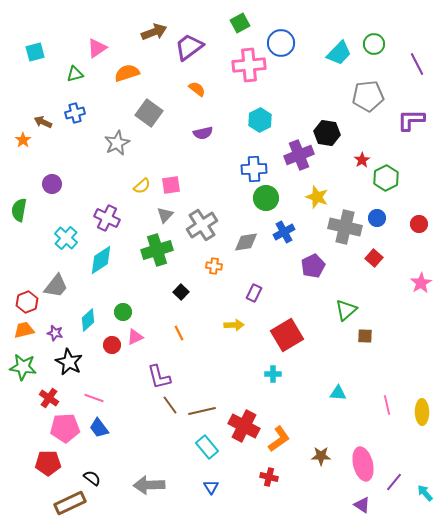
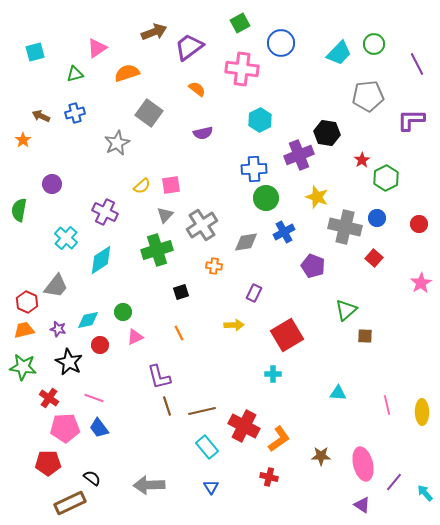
pink cross at (249, 65): moved 7 px left, 4 px down; rotated 12 degrees clockwise
brown arrow at (43, 122): moved 2 px left, 6 px up
purple cross at (107, 218): moved 2 px left, 6 px up
purple pentagon at (313, 266): rotated 25 degrees counterclockwise
black square at (181, 292): rotated 28 degrees clockwise
red hexagon at (27, 302): rotated 15 degrees counterclockwise
cyan diamond at (88, 320): rotated 30 degrees clockwise
purple star at (55, 333): moved 3 px right, 4 px up
red circle at (112, 345): moved 12 px left
brown line at (170, 405): moved 3 px left, 1 px down; rotated 18 degrees clockwise
